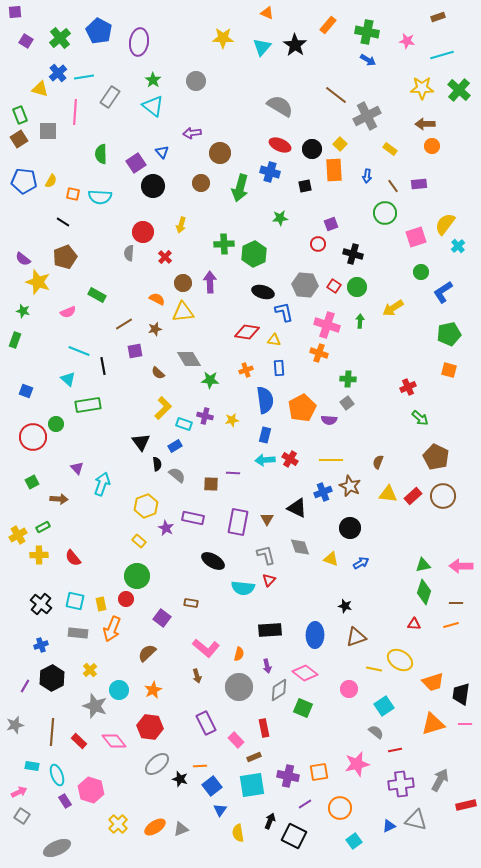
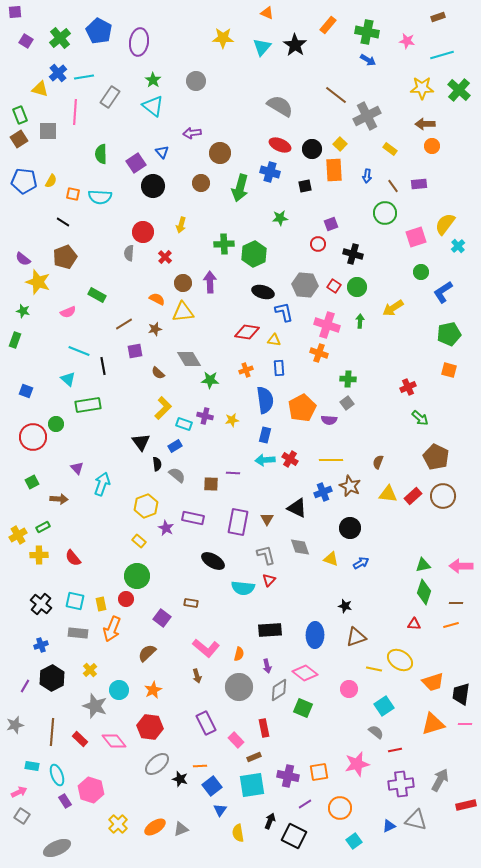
red rectangle at (79, 741): moved 1 px right, 2 px up
